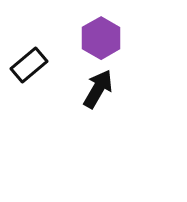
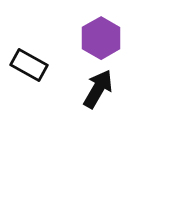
black rectangle: rotated 69 degrees clockwise
